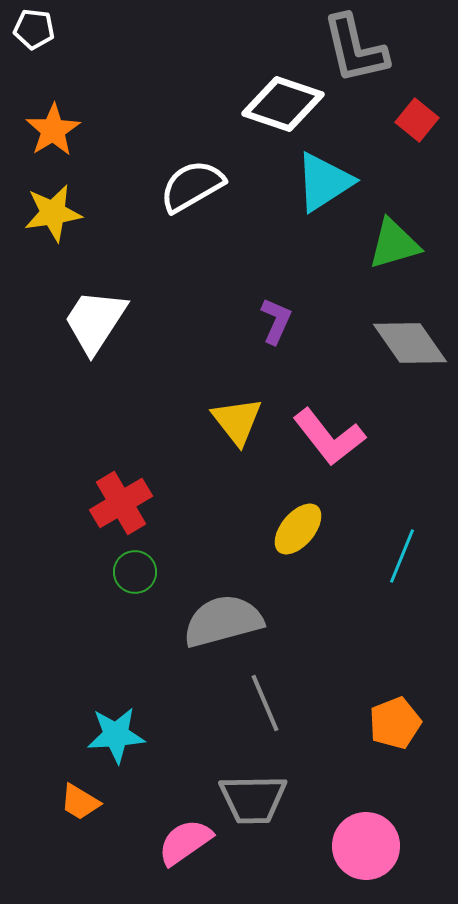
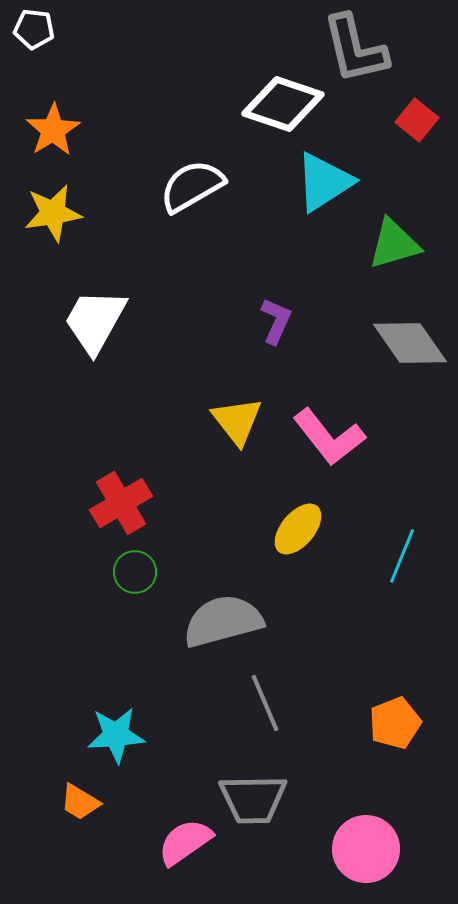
white trapezoid: rotated 4 degrees counterclockwise
pink circle: moved 3 px down
